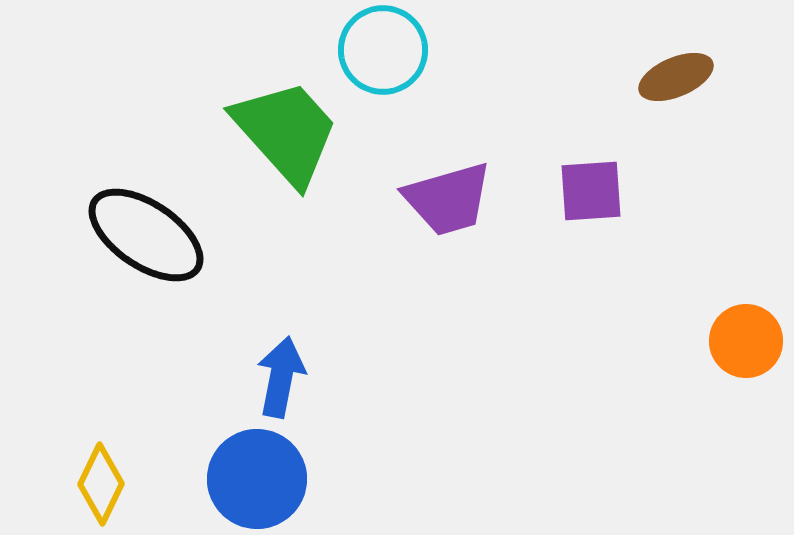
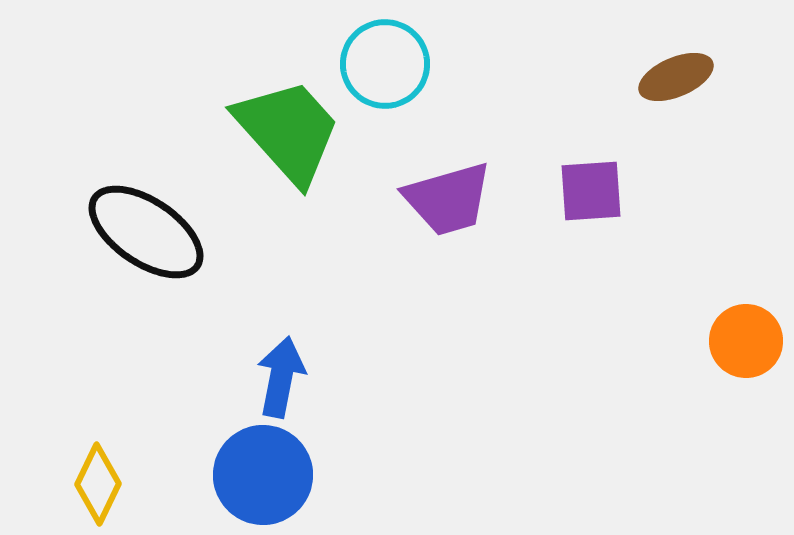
cyan circle: moved 2 px right, 14 px down
green trapezoid: moved 2 px right, 1 px up
black ellipse: moved 3 px up
blue circle: moved 6 px right, 4 px up
yellow diamond: moved 3 px left
